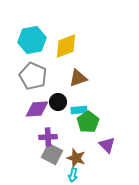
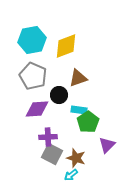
black circle: moved 1 px right, 7 px up
cyan rectangle: rotated 14 degrees clockwise
purple triangle: rotated 30 degrees clockwise
cyan arrow: moved 2 px left; rotated 40 degrees clockwise
